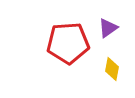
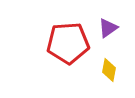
yellow diamond: moved 3 px left, 1 px down
